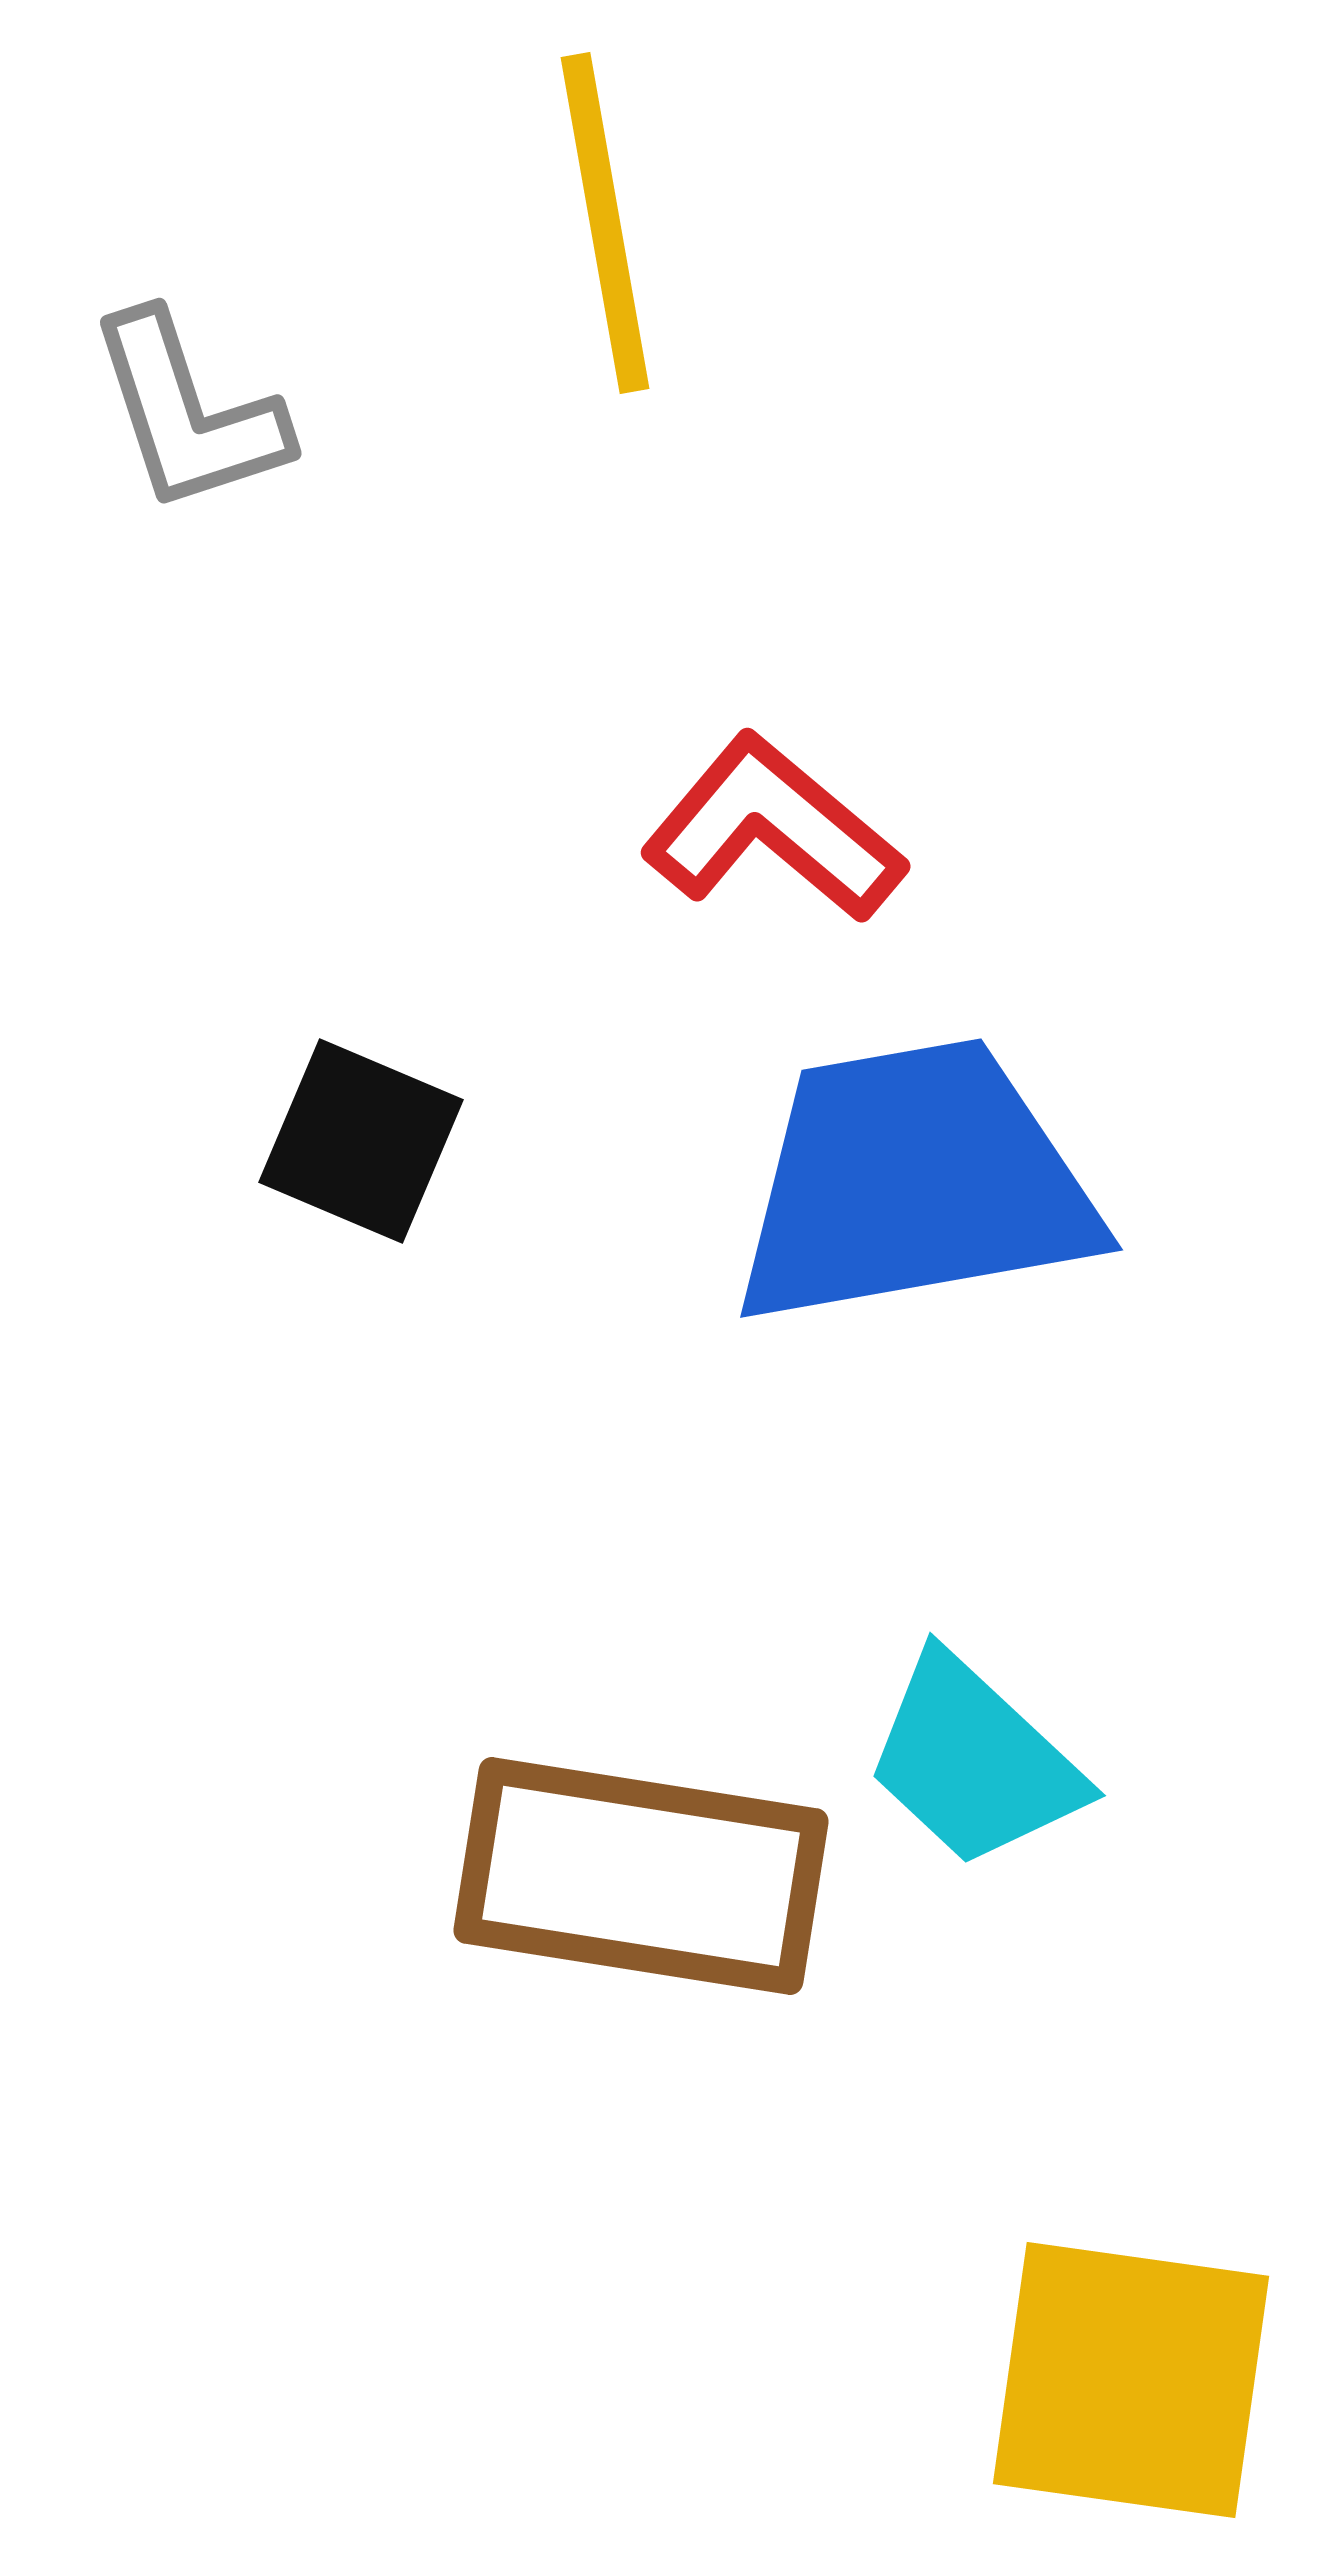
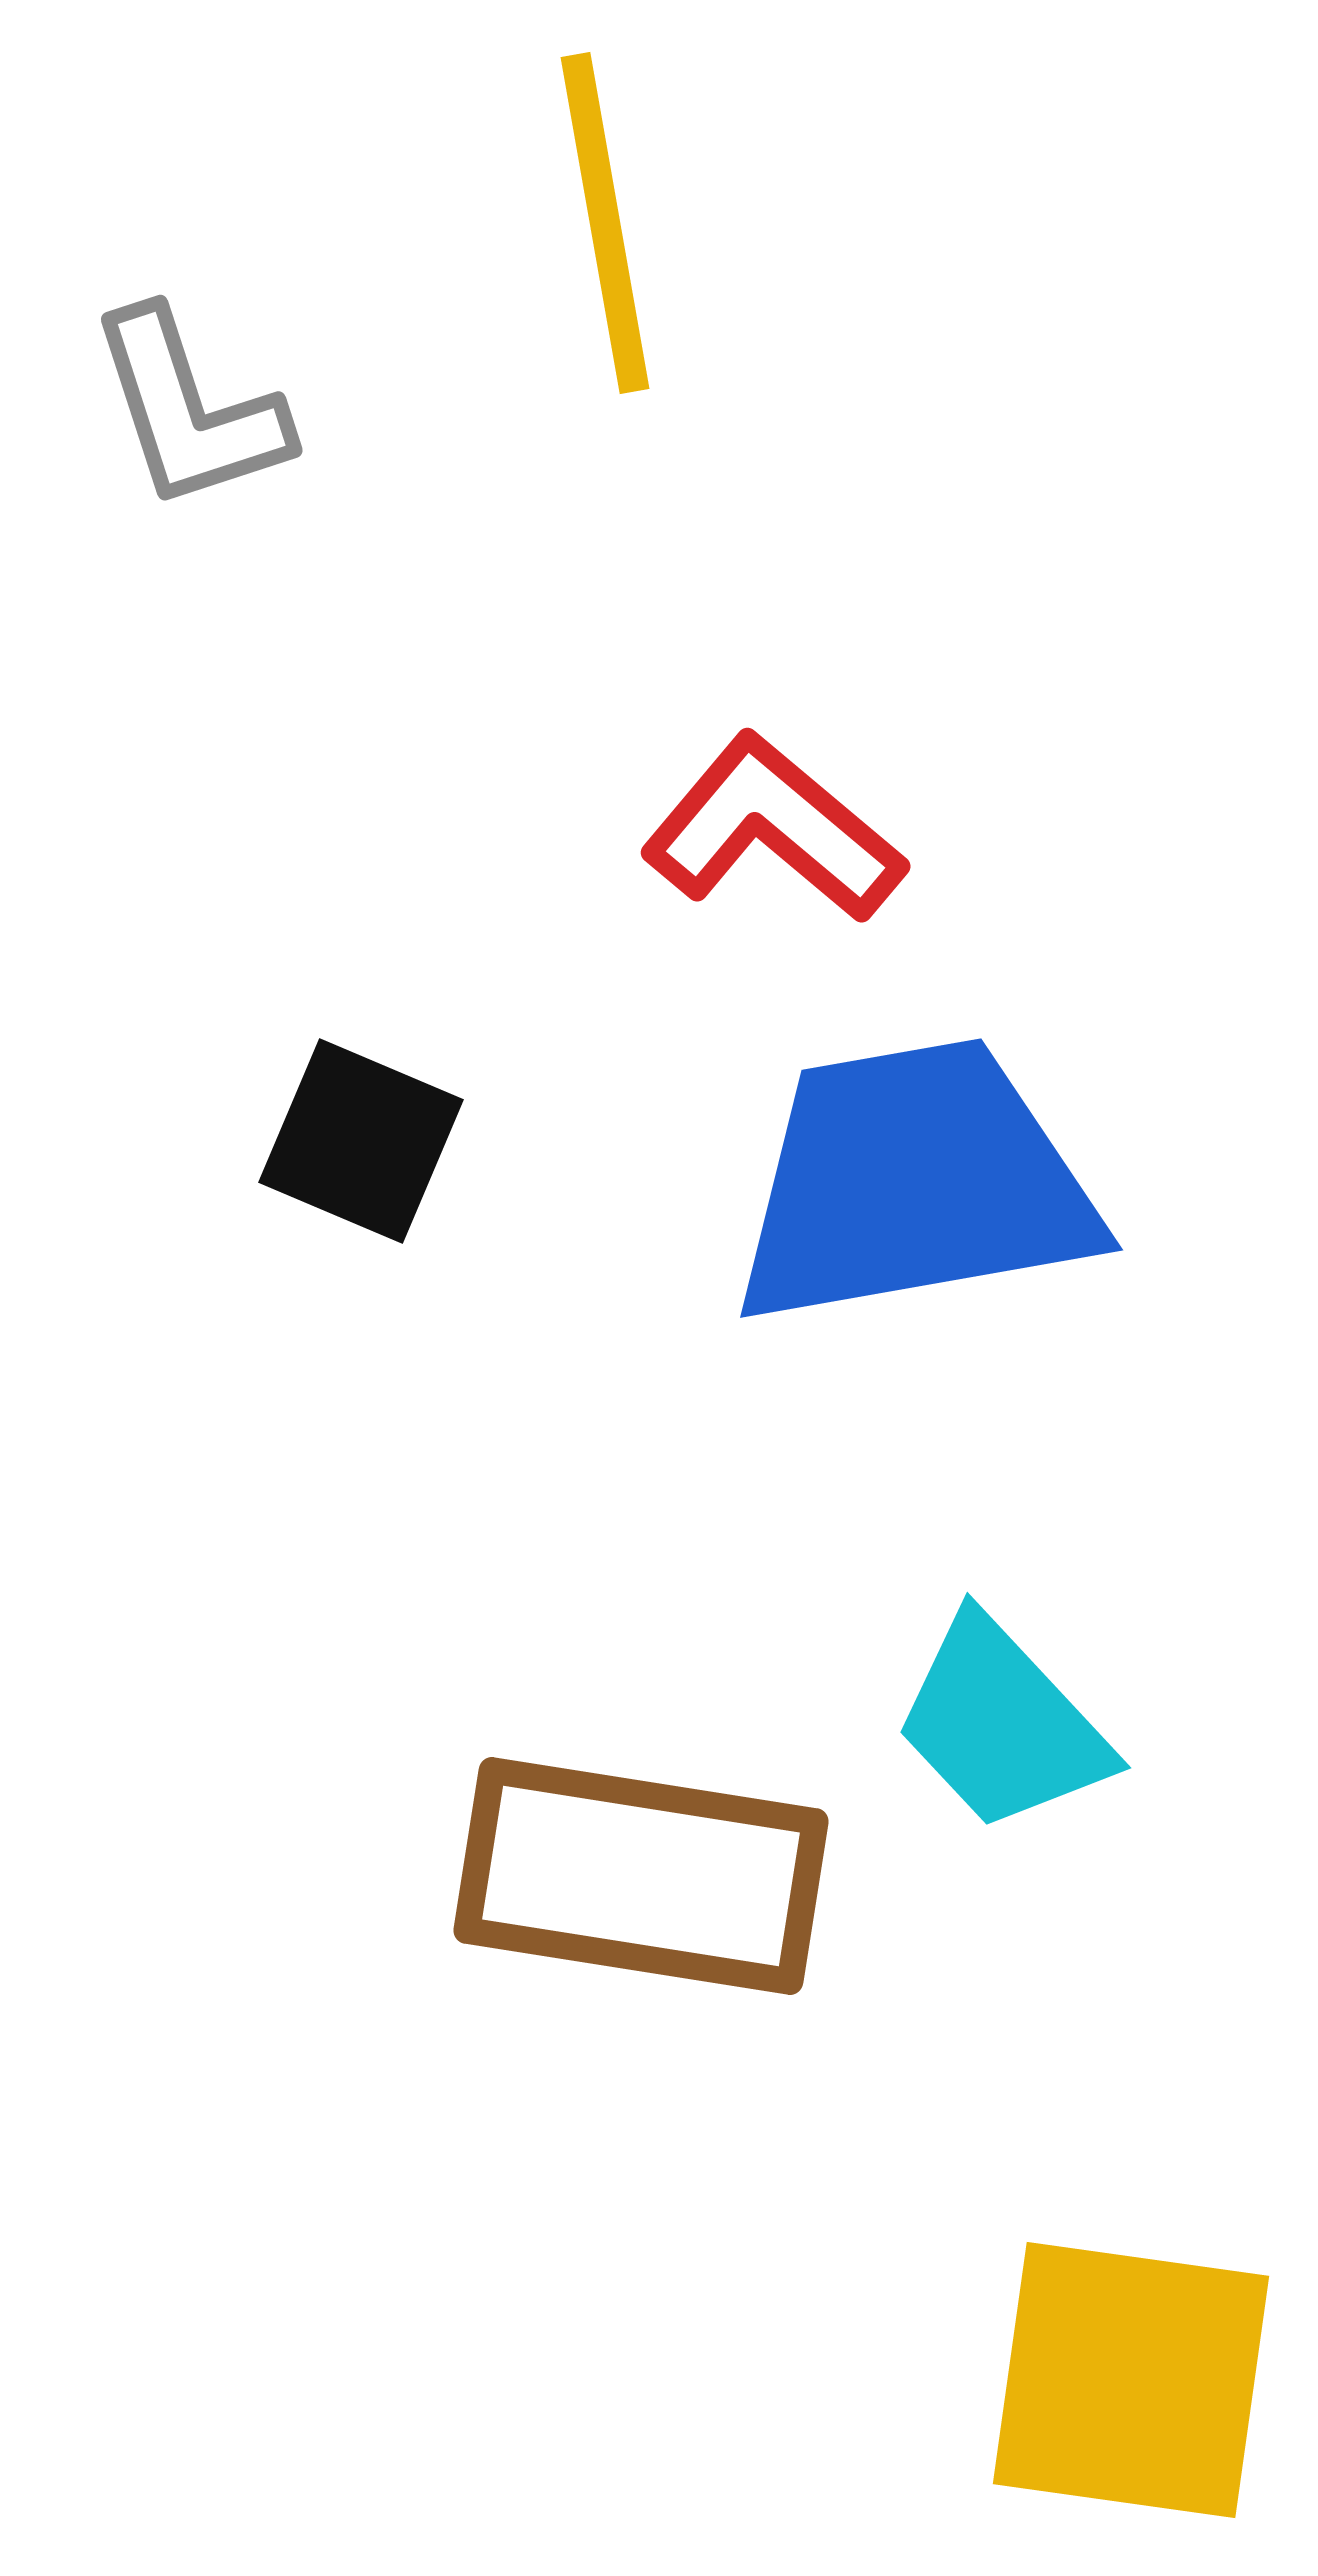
gray L-shape: moved 1 px right, 3 px up
cyan trapezoid: moved 28 px right, 37 px up; rotated 4 degrees clockwise
